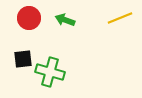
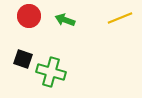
red circle: moved 2 px up
black square: rotated 24 degrees clockwise
green cross: moved 1 px right
